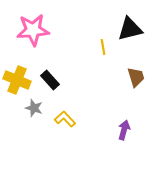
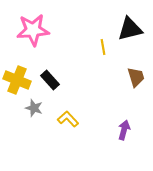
yellow L-shape: moved 3 px right
